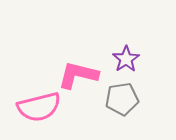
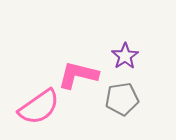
purple star: moved 1 px left, 3 px up
pink semicircle: rotated 21 degrees counterclockwise
